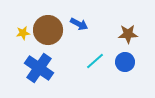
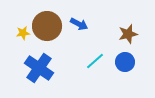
brown circle: moved 1 px left, 4 px up
brown star: rotated 12 degrees counterclockwise
